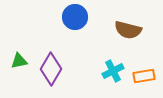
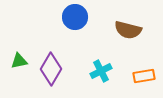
cyan cross: moved 12 px left
